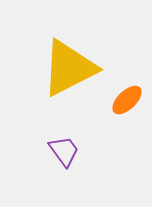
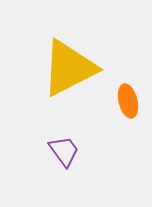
orange ellipse: moved 1 px right, 1 px down; rotated 60 degrees counterclockwise
